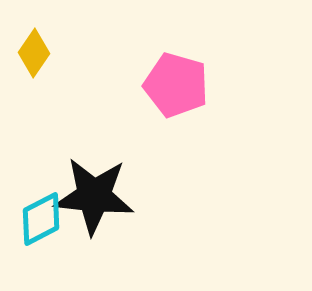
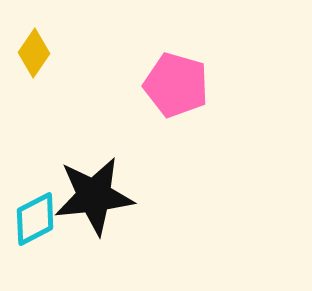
black star: rotated 12 degrees counterclockwise
cyan diamond: moved 6 px left
